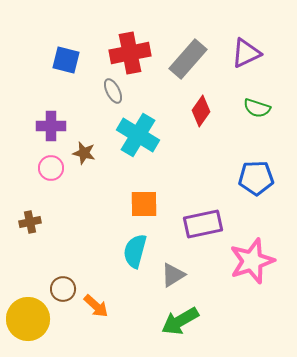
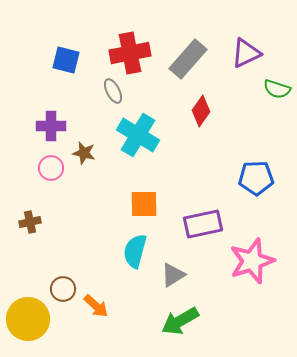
green semicircle: moved 20 px right, 19 px up
